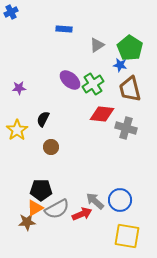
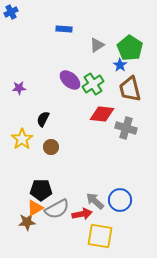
blue star: rotated 24 degrees clockwise
yellow star: moved 5 px right, 9 px down
red arrow: rotated 12 degrees clockwise
yellow square: moved 27 px left
